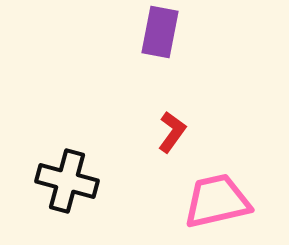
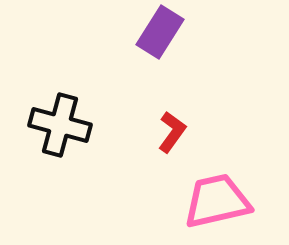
purple rectangle: rotated 21 degrees clockwise
black cross: moved 7 px left, 56 px up
